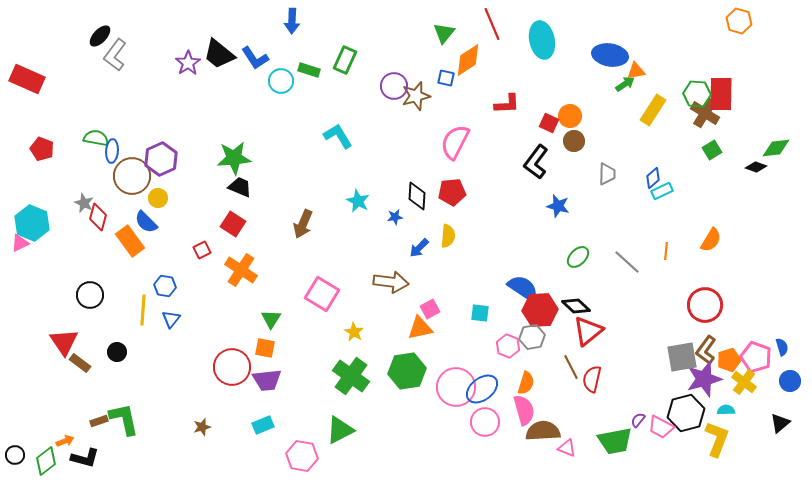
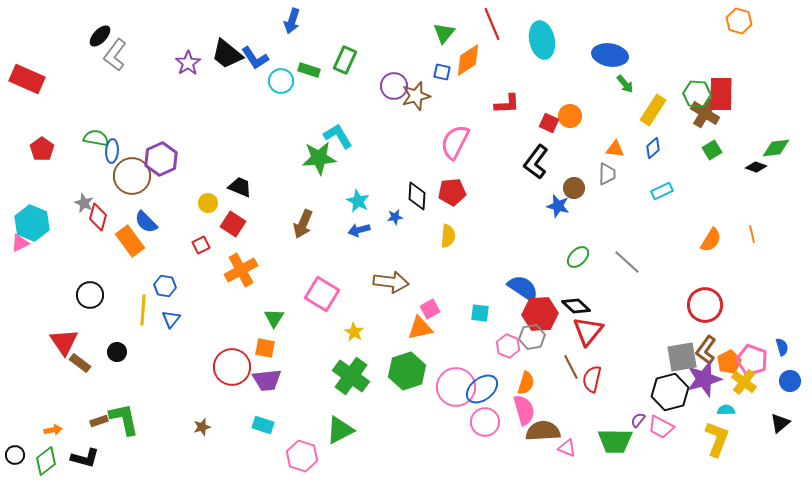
blue arrow at (292, 21): rotated 15 degrees clockwise
black trapezoid at (219, 54): moved 8 px right
orange triangle at (636, 71): moved 21 px left, 78 px down; rotated 18 degrees clockwise
blue square at (446, 78): moved 4 px left, 6 px up
green arrow at (625, 84): rotated 84 degrees clockwise
brown circle at (574, 141): moved 47 px down
red pentagon at (42, 149): rotated 15 degrees clockwise
green star at (234, 158): moved 85 px right
blue diamond at (653, 178): moved 30 px up
yellow circle at (158, 198): moved 50 px right, 5 px down
blue arrow at (419, 248): moved 60 px left, 18 px up; rotated 30 degrees clockwise
red square at (202, 250): moved 1 px left, 5 px up
orange line at (666, 251): moved 86 px right, 17 px up; rotated 18 degrees counterclockwise
orange cross at (241, 270): rotated 28 degrees clockwise
red hexagon at (540, 310): moved 4 px down
green triangle at (271, 319): moved 3 px right, 1 px up
red triangle at (588, 331): rotated 12 degrees counterclockwise
pink pentagon at (756, 357): moved 4 px left, 3 px down
orange pentagon at (729, 360): moved 2 px down; rotated 10 degrees counterclockwise
green hexagon at (407, 371): rotated 9 degrees counterclockwise
black hexagon at (686, 413): moved 16 px left, 21 px up
cyan rectangle at (263, 425): rotated 40 degrees clockwise
orange arrow at (65, 441): moved 12 px left, 11 px up; rotated 12 degrees clockwise
green trapezoid at (615, 441): rotated 12 degrees clockwise
pink hexagon at (302, 456): rotated 8 degrees clockwise
